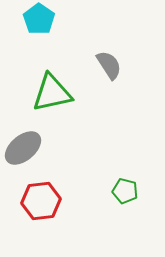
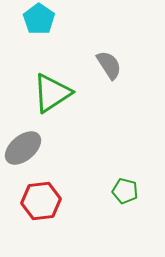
green triangle: rotated 21 degrees counterclockwise
